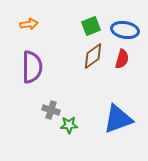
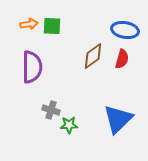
green square: moved 39 px left; rotated 24 degrees clockwise
blue triangle: rotated 24 degrees counterclockwise
